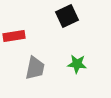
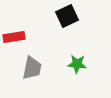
red rectangle: moved 1 px down
gray trapezoid: moved 3 px left
